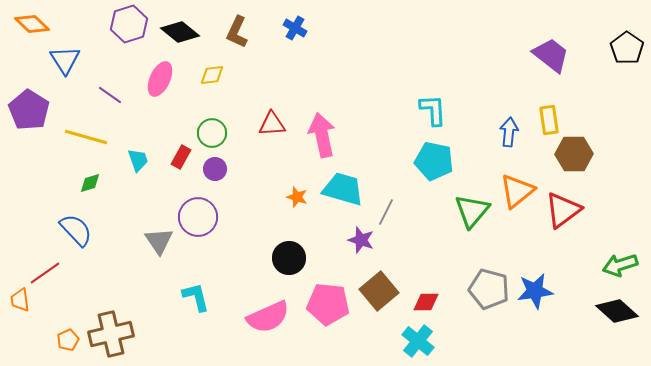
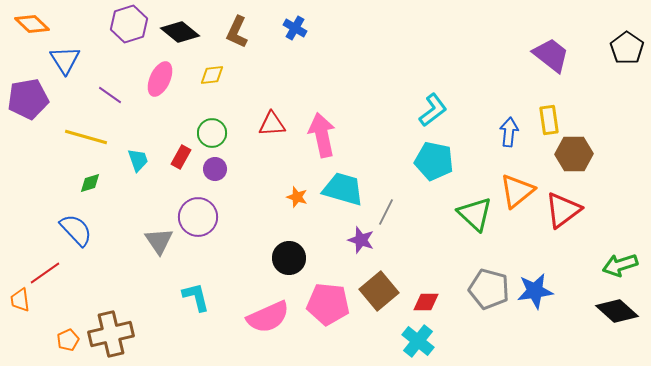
purple pentagon at (29, 110): moved 1 px left, 11 px up; rotated 30 degrees clockwise
cyan L-shape at (433, 110): rotated 56 degrees clockwise
green triangle at (472, 211): moved 3 px right, 3 px down; rotated 27 degrees counterclockwise
